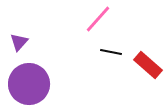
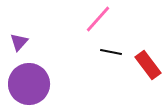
red rectangle: rotated 12 degrees clockwise
